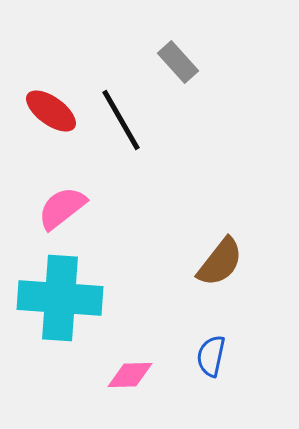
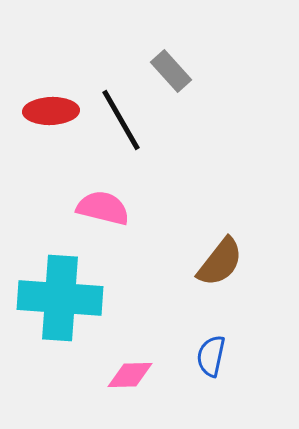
gray rectangle: moved 7 px left, 9 px down
red ellipse: rotated 38 degrees counterclockwise
pink semicircle: moved 41 px right; rotated 52 degrees clockwise
